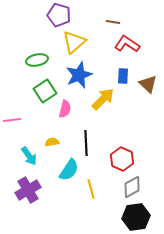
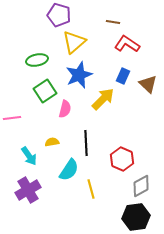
blue rectangle: rotated 21 degrees clockwise
pink line: moved 2 px up
gray diamond: moved 9 px right, 1 px up
